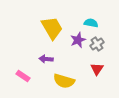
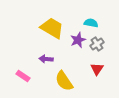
yellow trapezoid: rotated 30 degrees counterclockwise
yellow semicircle: rotated 40 degrees clockwise
